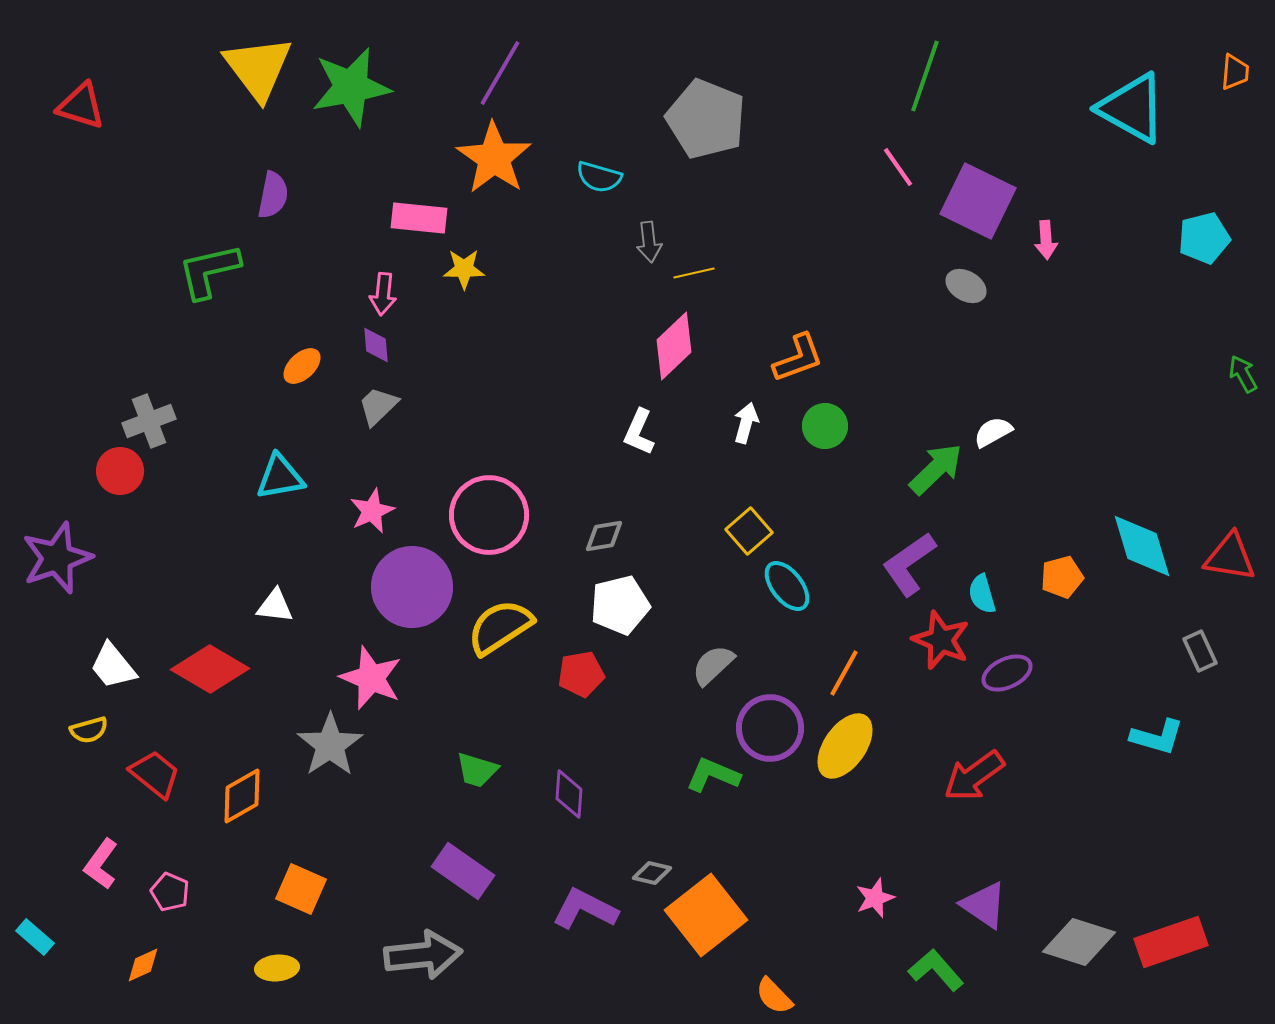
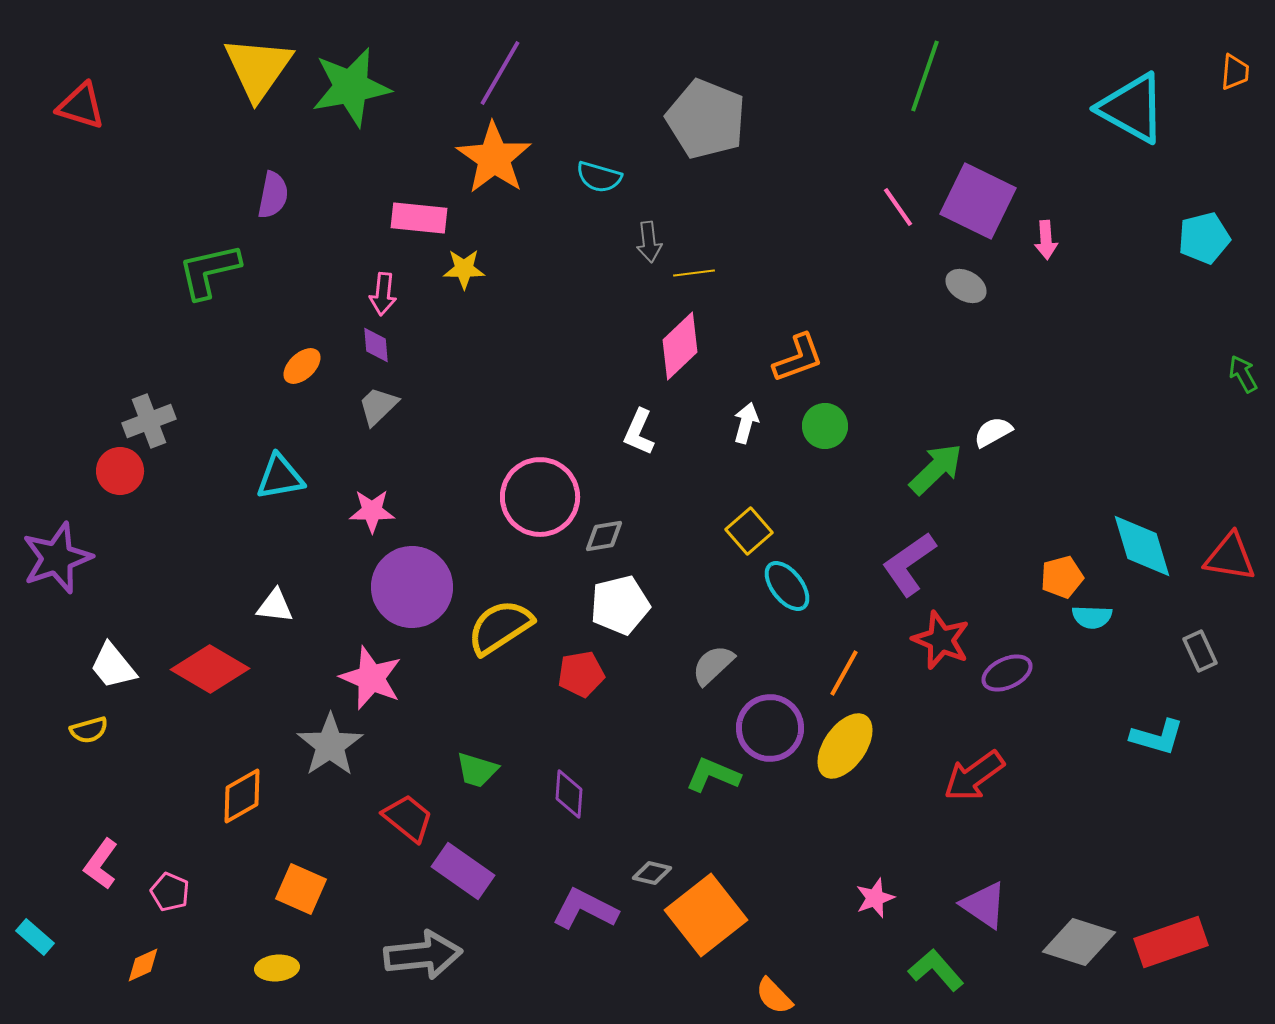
yellow triangle at (258, 68): rotated 12 degrees clockwise
pink line at (898, 167): moved 40 px down
yellow line at (694, 273): rotated 6 degrees clockwise
pink diamond at (674, 346): moved 6 px right
pink star at (372, 511): rotated 24 degrees clockwise
pink circle at (489, 515): moved 51 px right, 18 px up
cyan semicircle at (982, 594): moved 110 px right, 23 px down; rotated 72 degrees counterclockwise
red trapezoid at (155, 774): moved 253 px right, 44 px down
